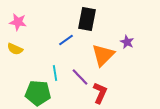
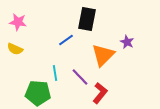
red L-shape: rotated 15 degrees clockwise
